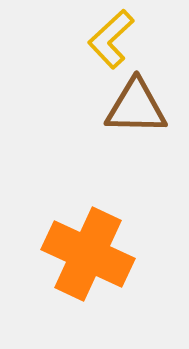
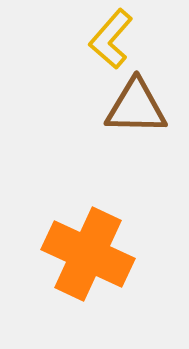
yellow L-shape: rotated 6 degrees counterclockwise
